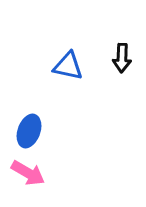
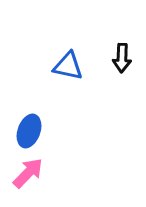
pink arrow: rotated 76 degrees counterclockwise
